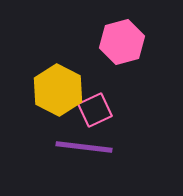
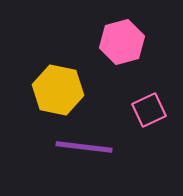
yellow hexagon: rotated 15 degrees counterclockwise
pink square: moved 54 px right
